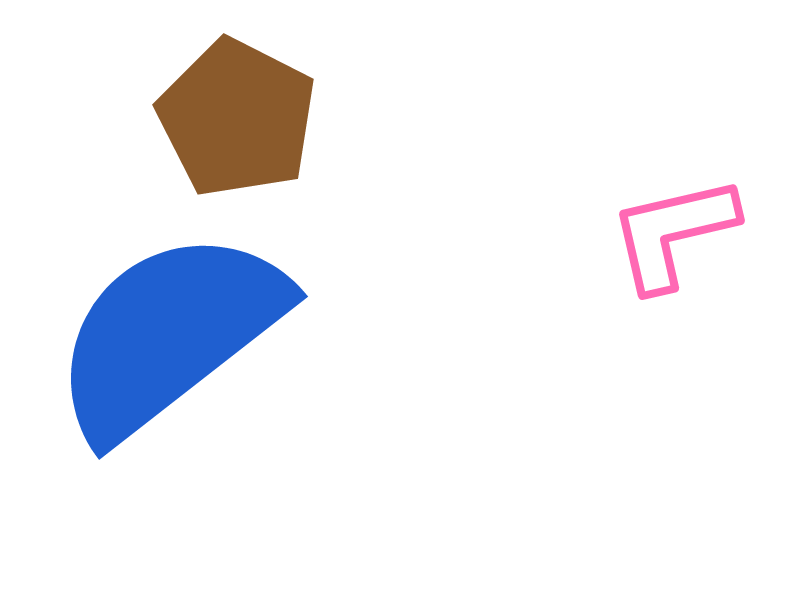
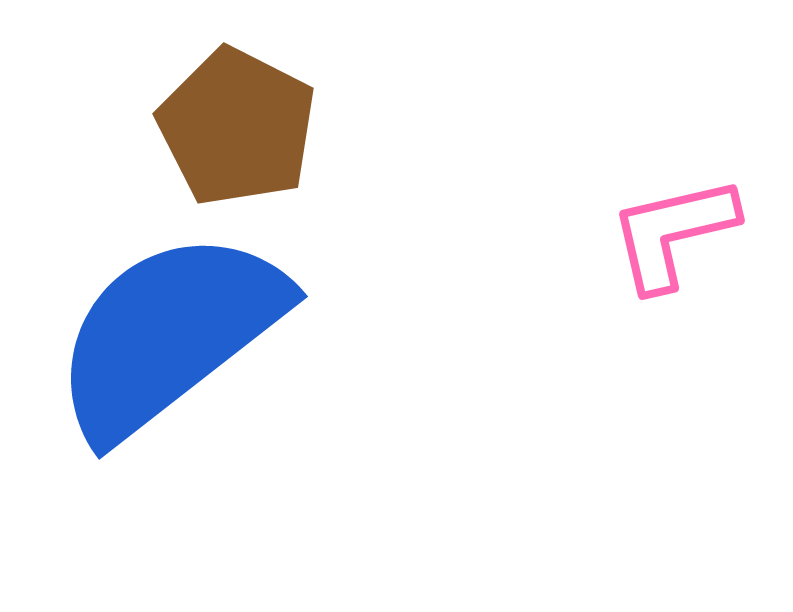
brown pentagon: moved 9 px down
